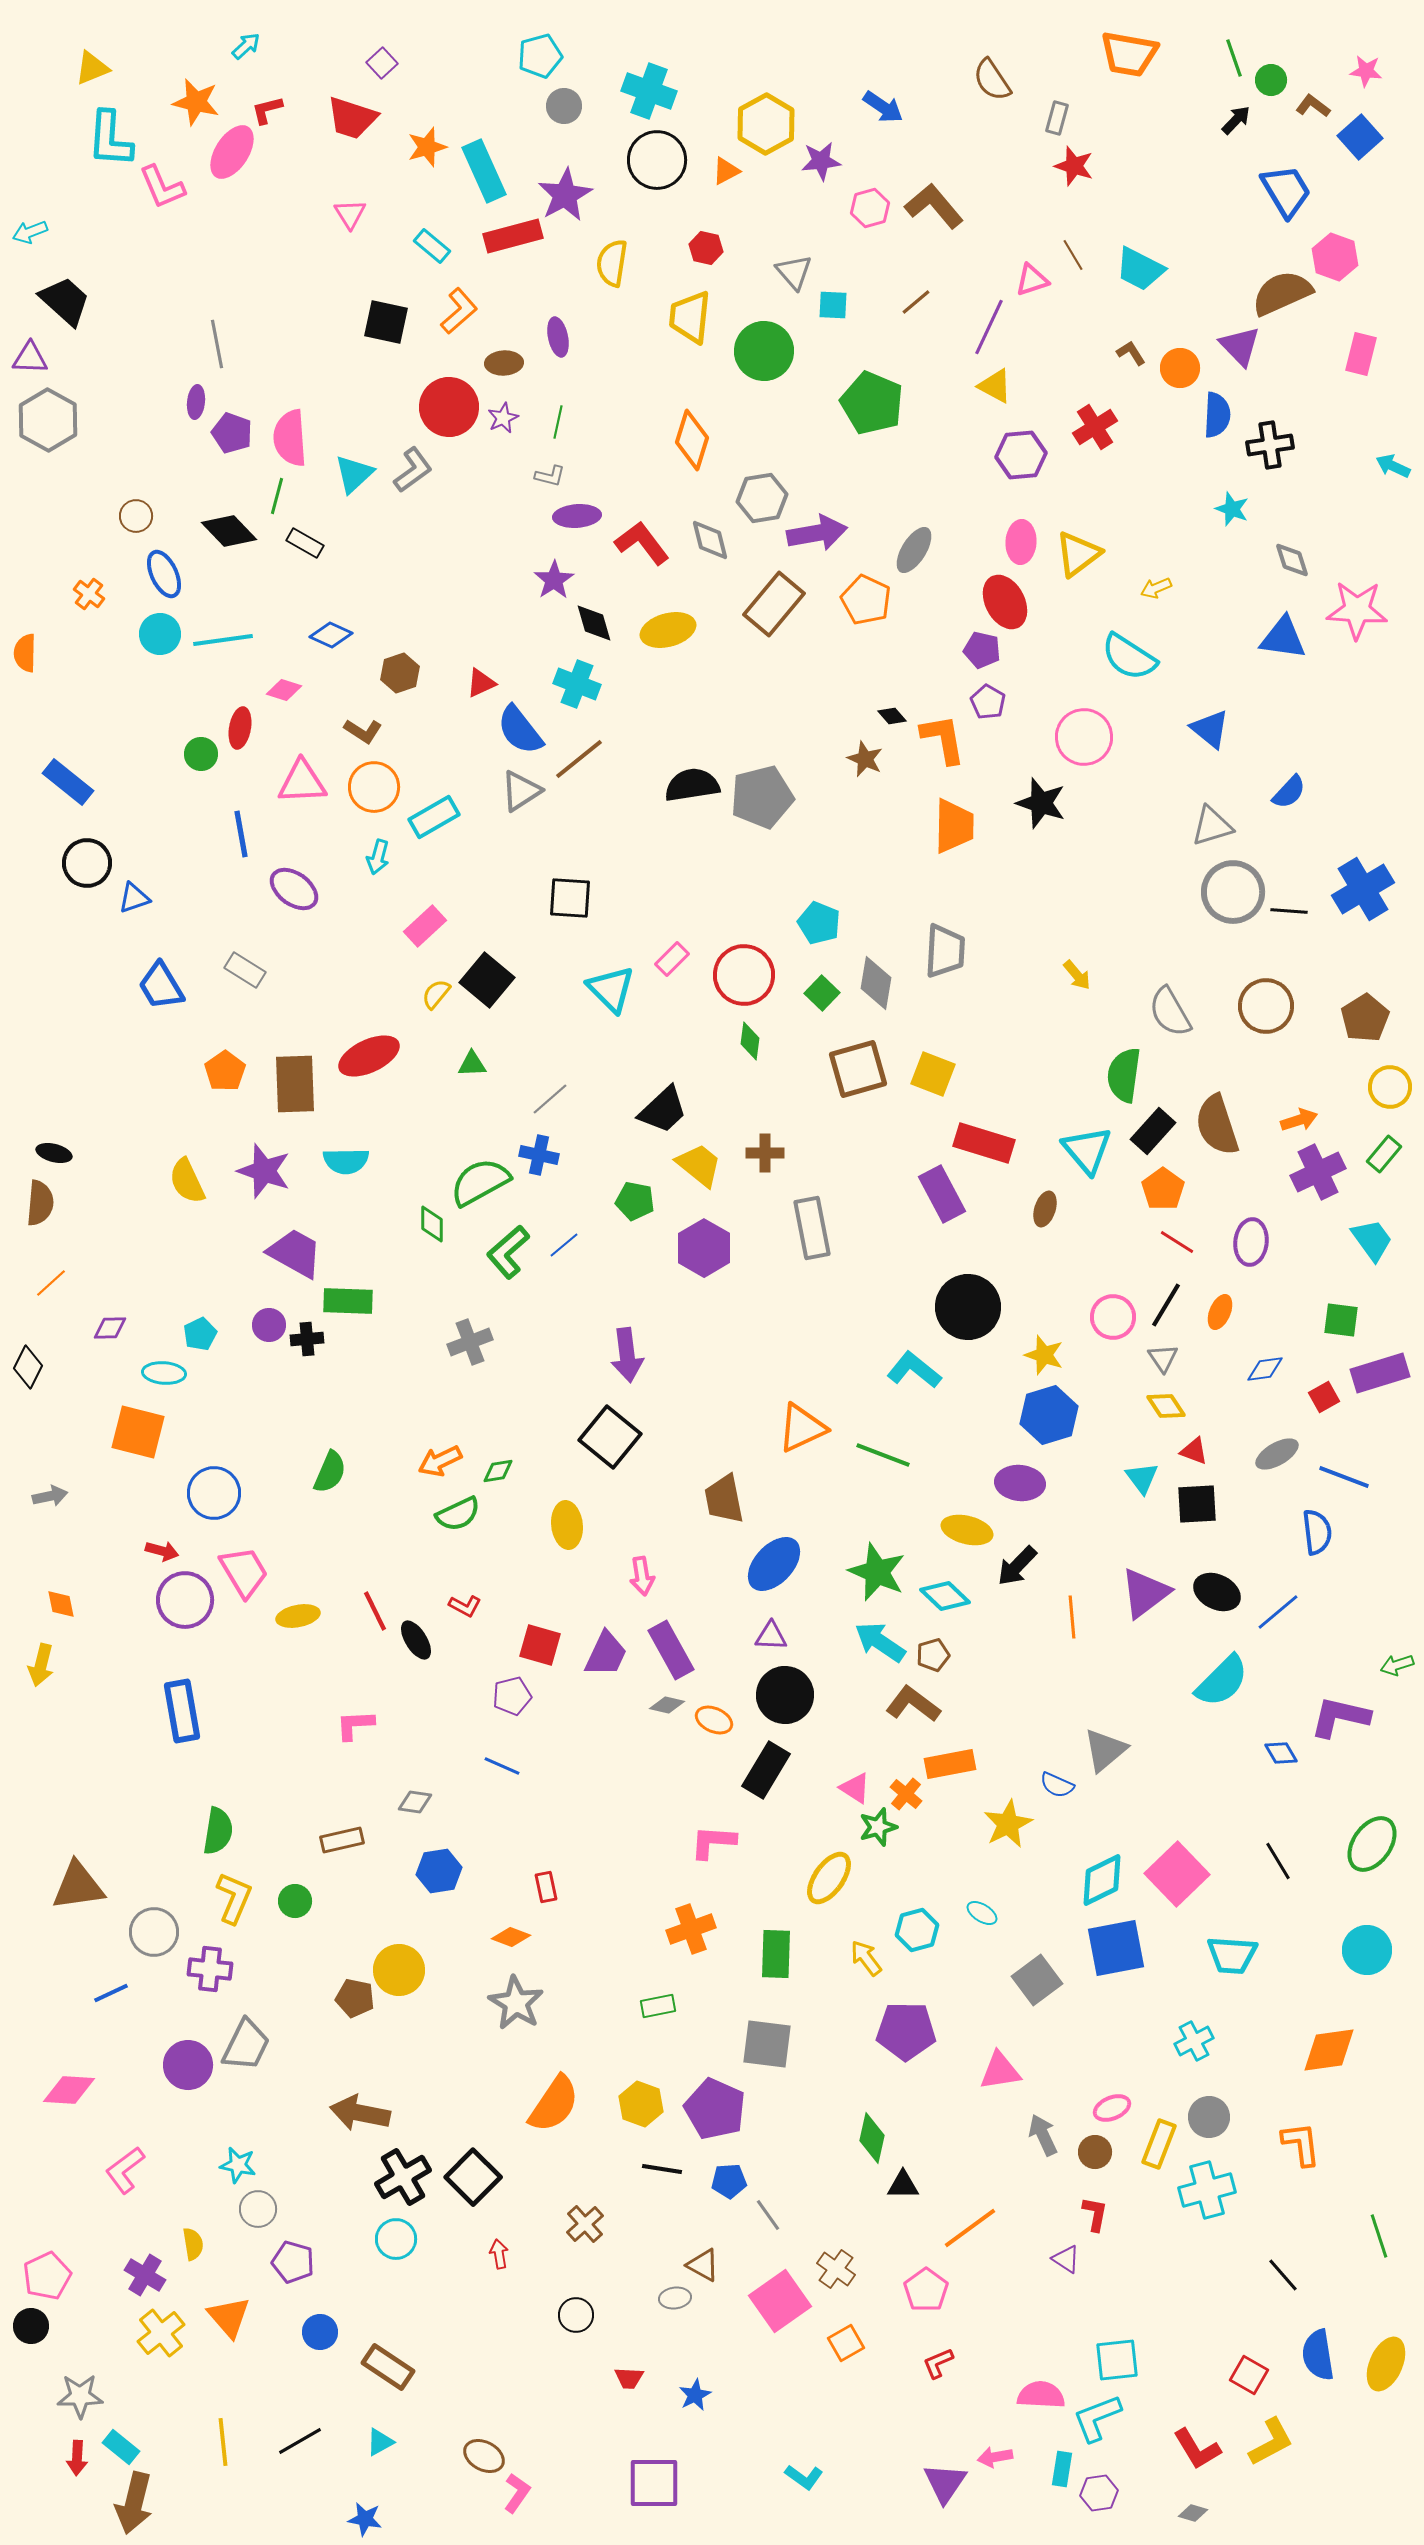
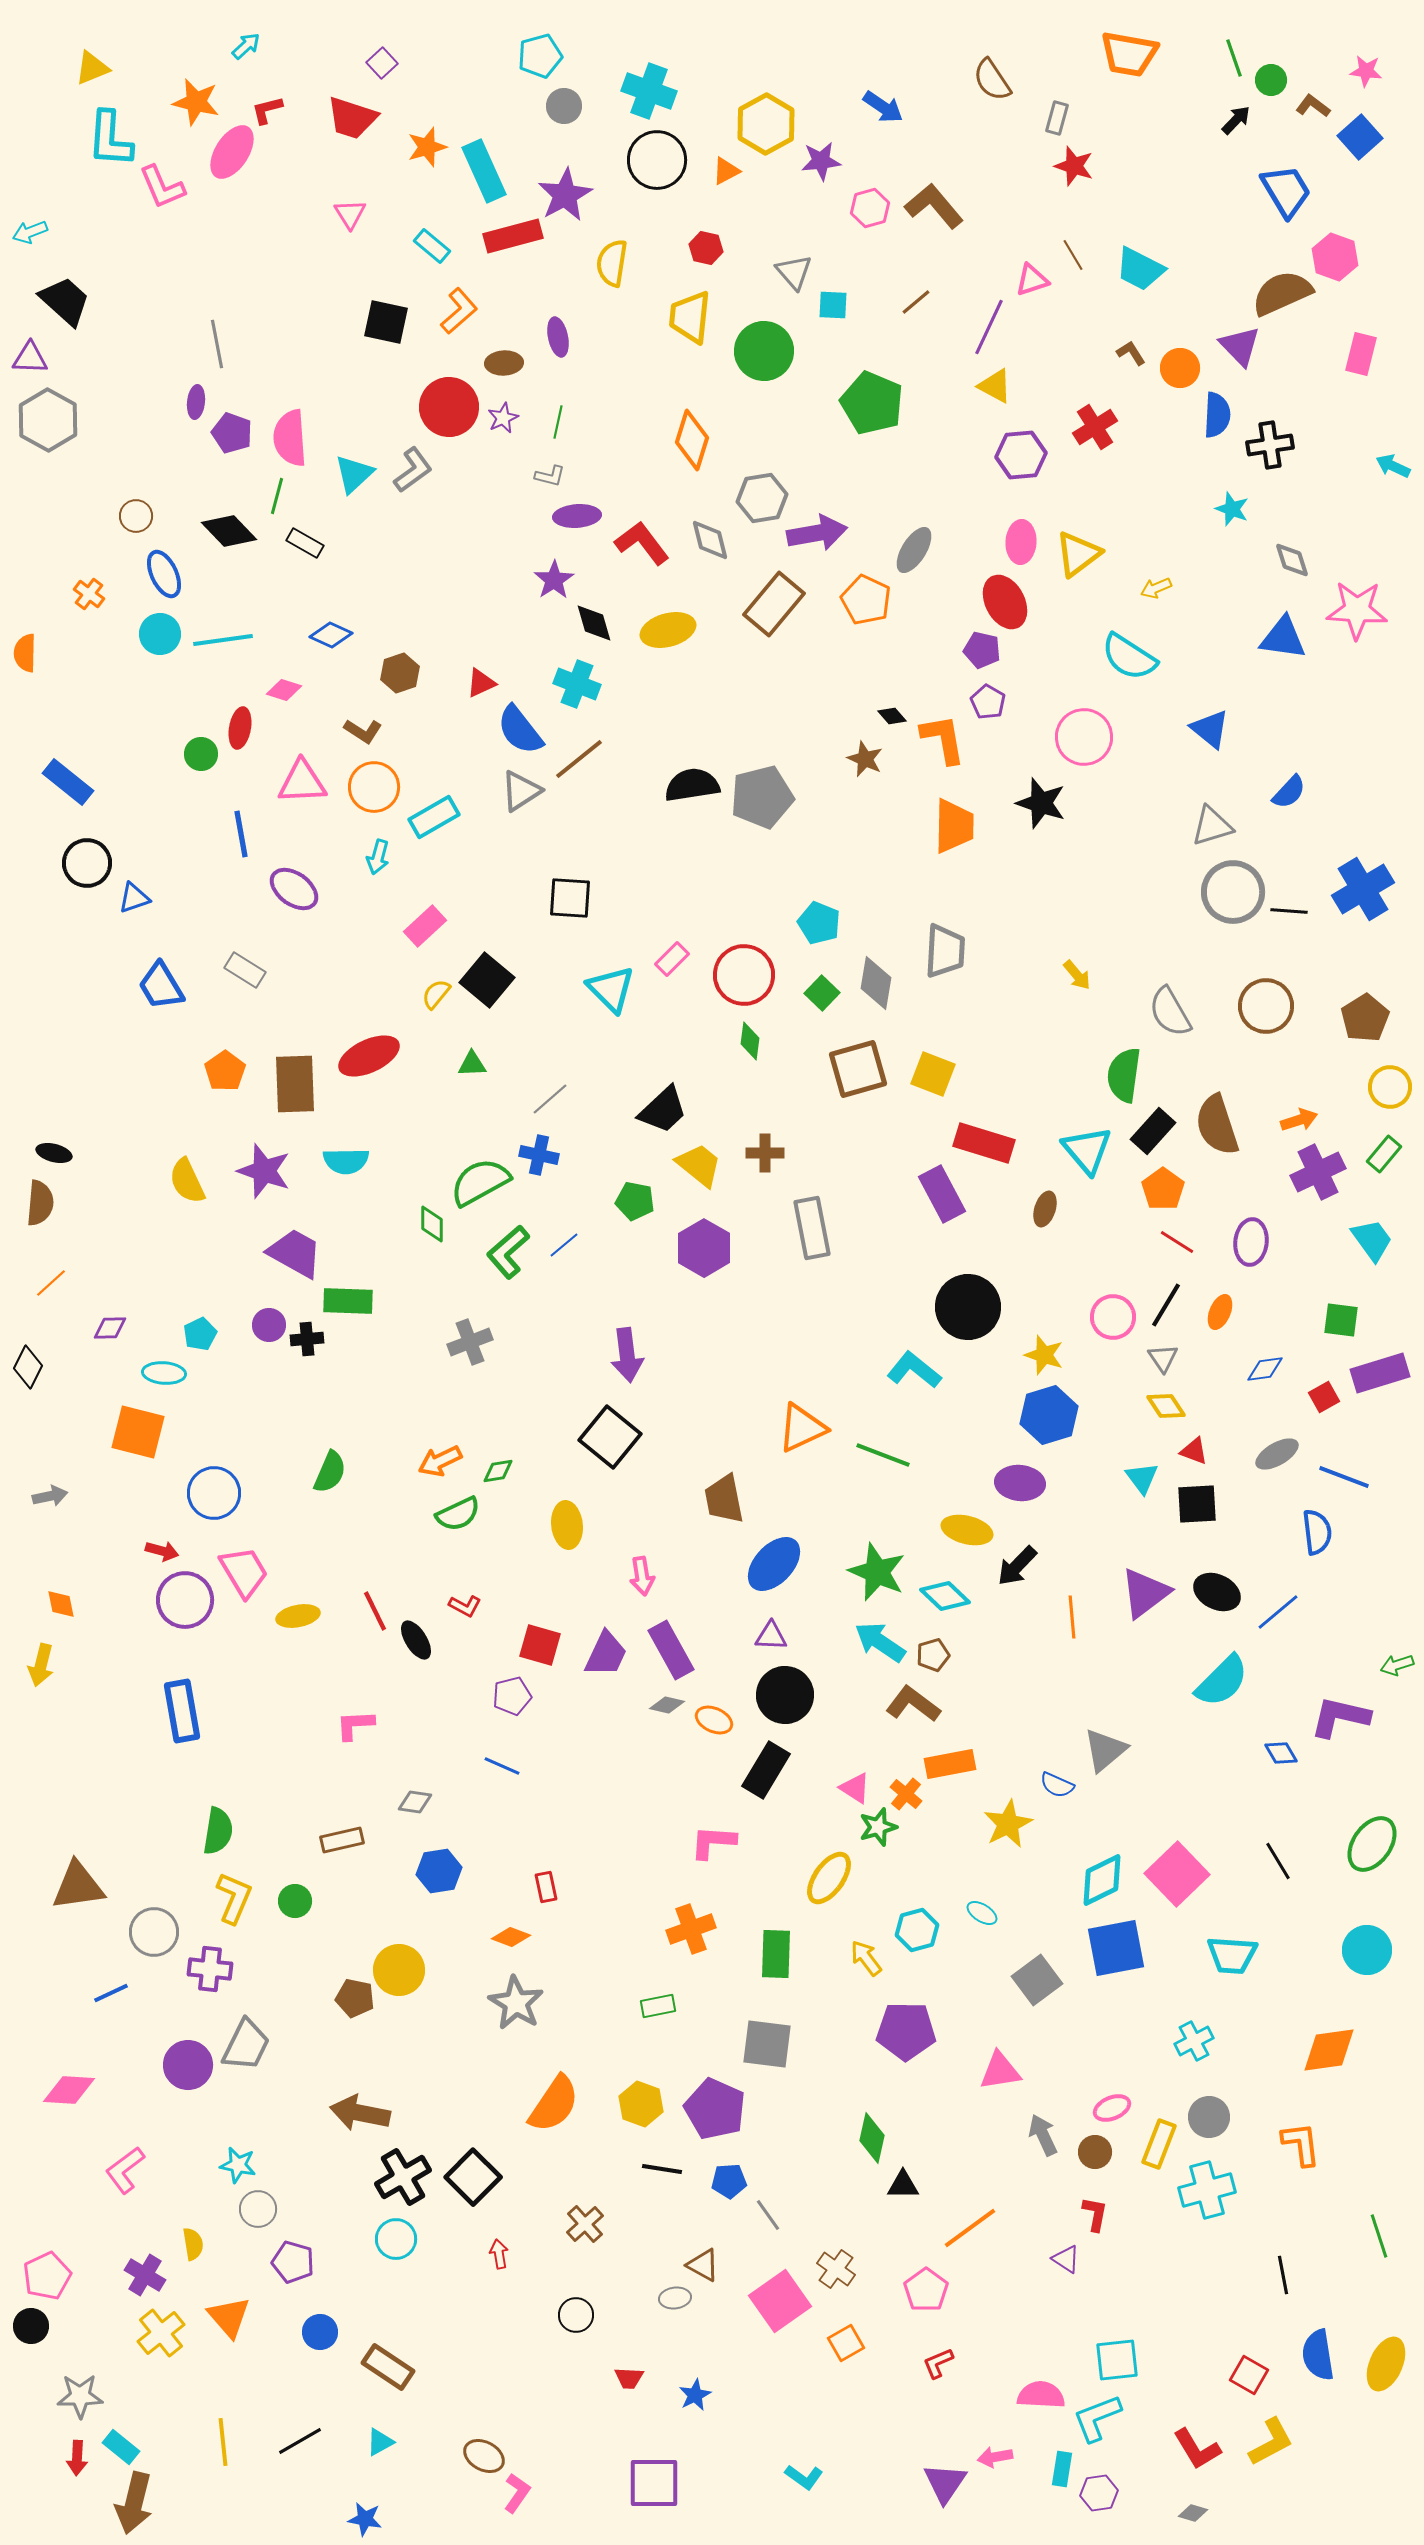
black line at (1283, 2275): rotated 30 degrees clockwise
